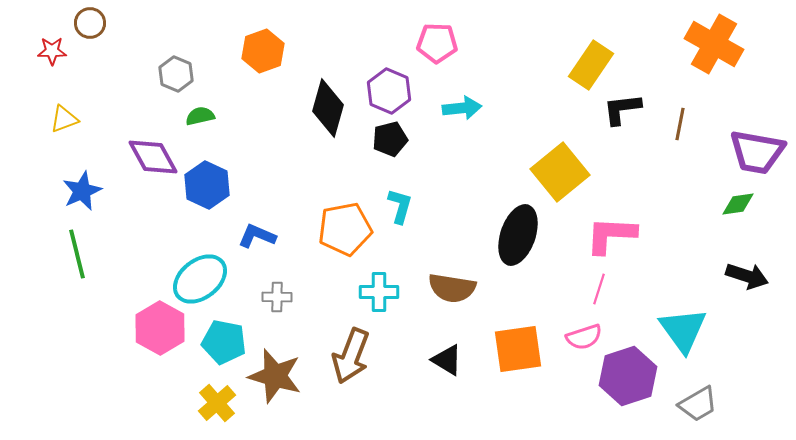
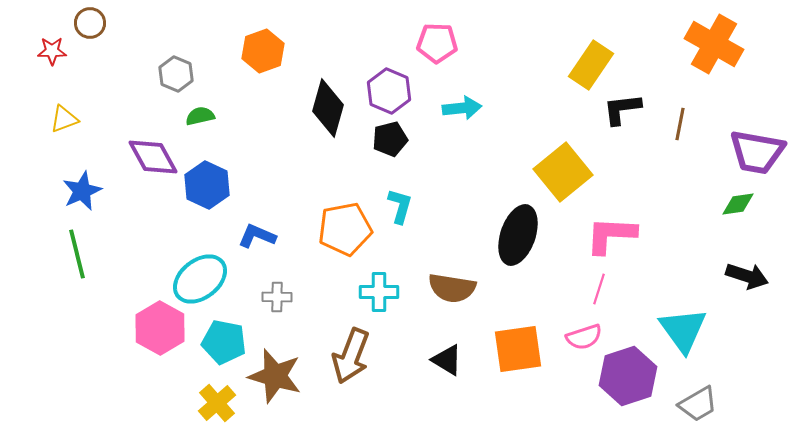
yellow square at (560, 172): moved 3 px right
